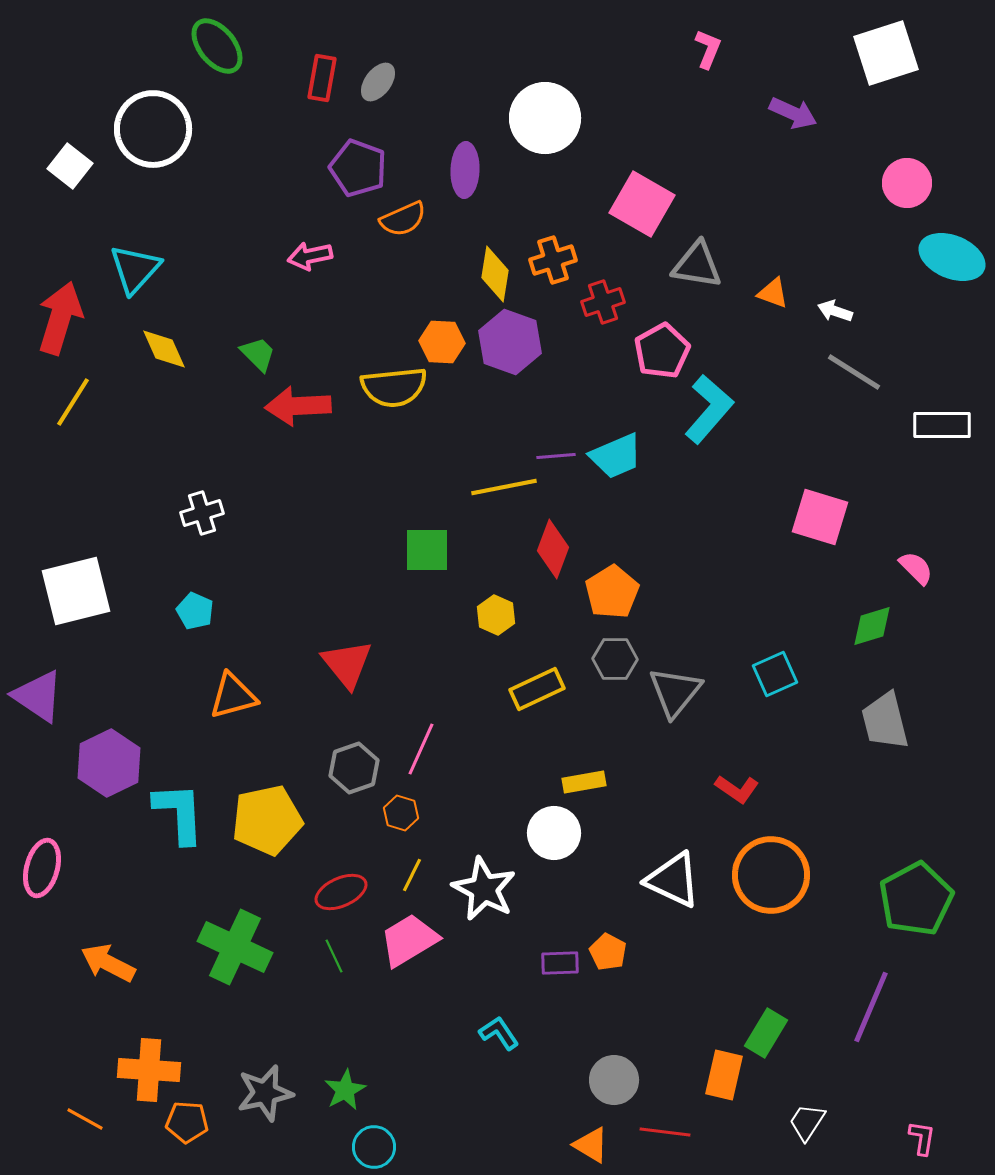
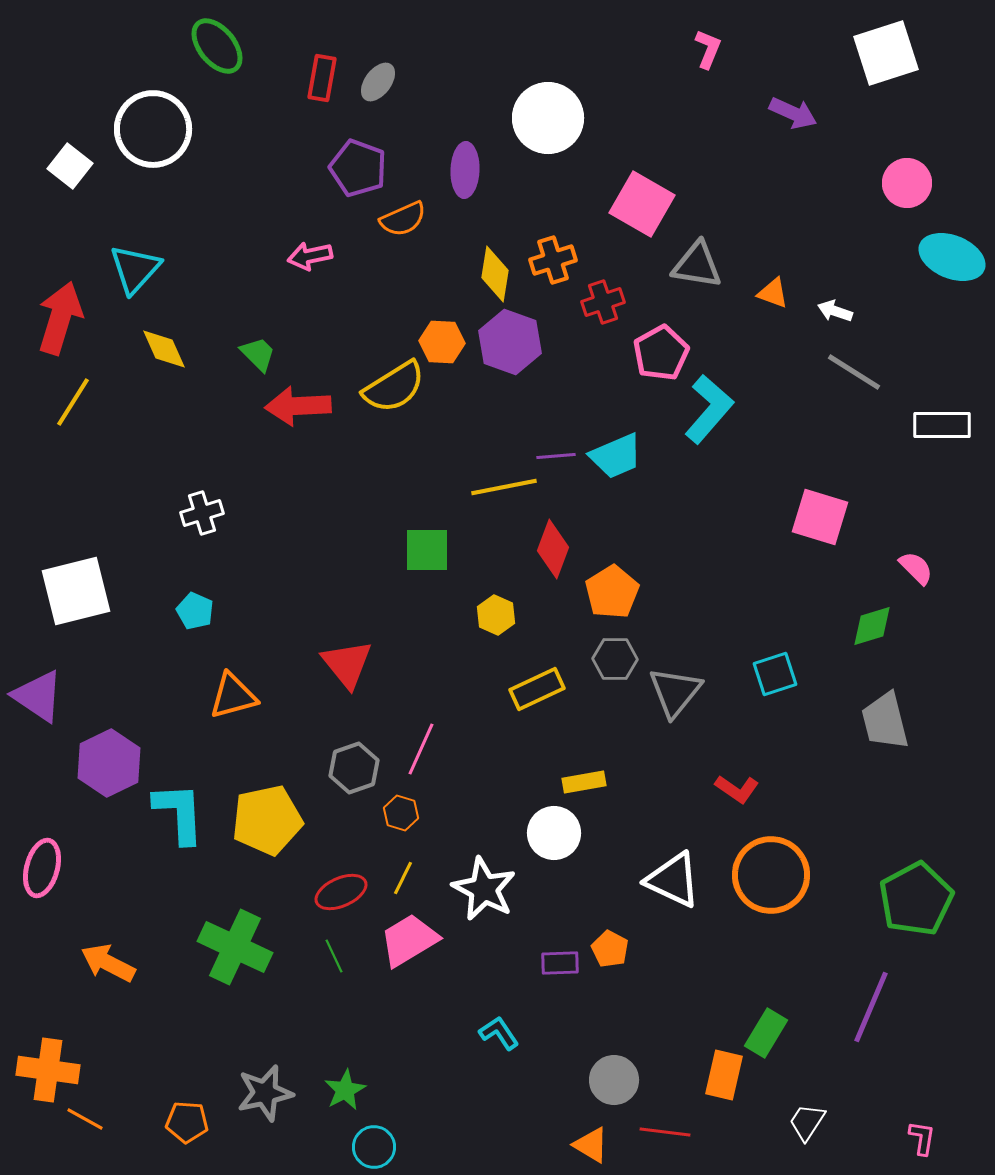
white circle at (545, 118): moved 3 px right
pink pentagon at (662, 351): moved 1 px left, 2 px down
yellow semicircle at (394, 387): rotated 26 degrees counterclockwise
cyan square at (775, 674): rotated 6 degrees clockwise
yellow line at (412, 875): moved 9 px left, 3 px down
orange pentagon at (608, 952): moved 2 px right, 3 px up
orange cross at (149, 1070): moved 101 px left; rotated 4 degrees clockwise
